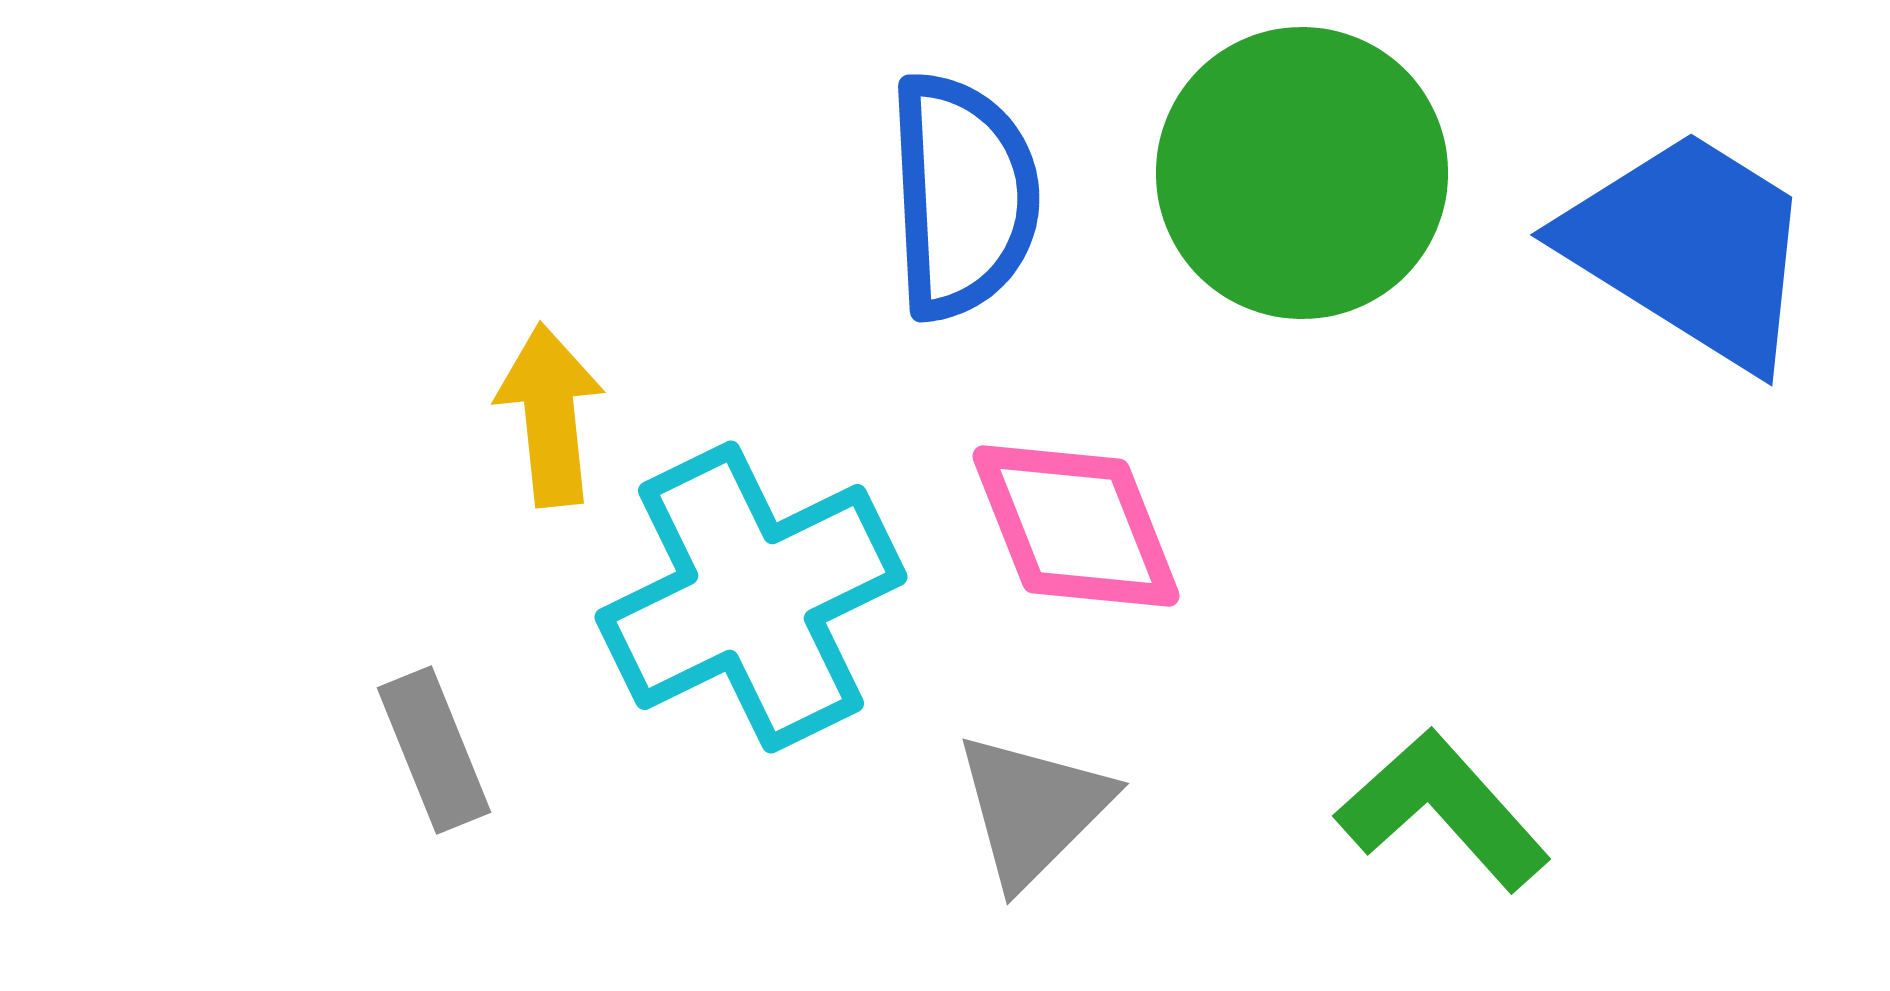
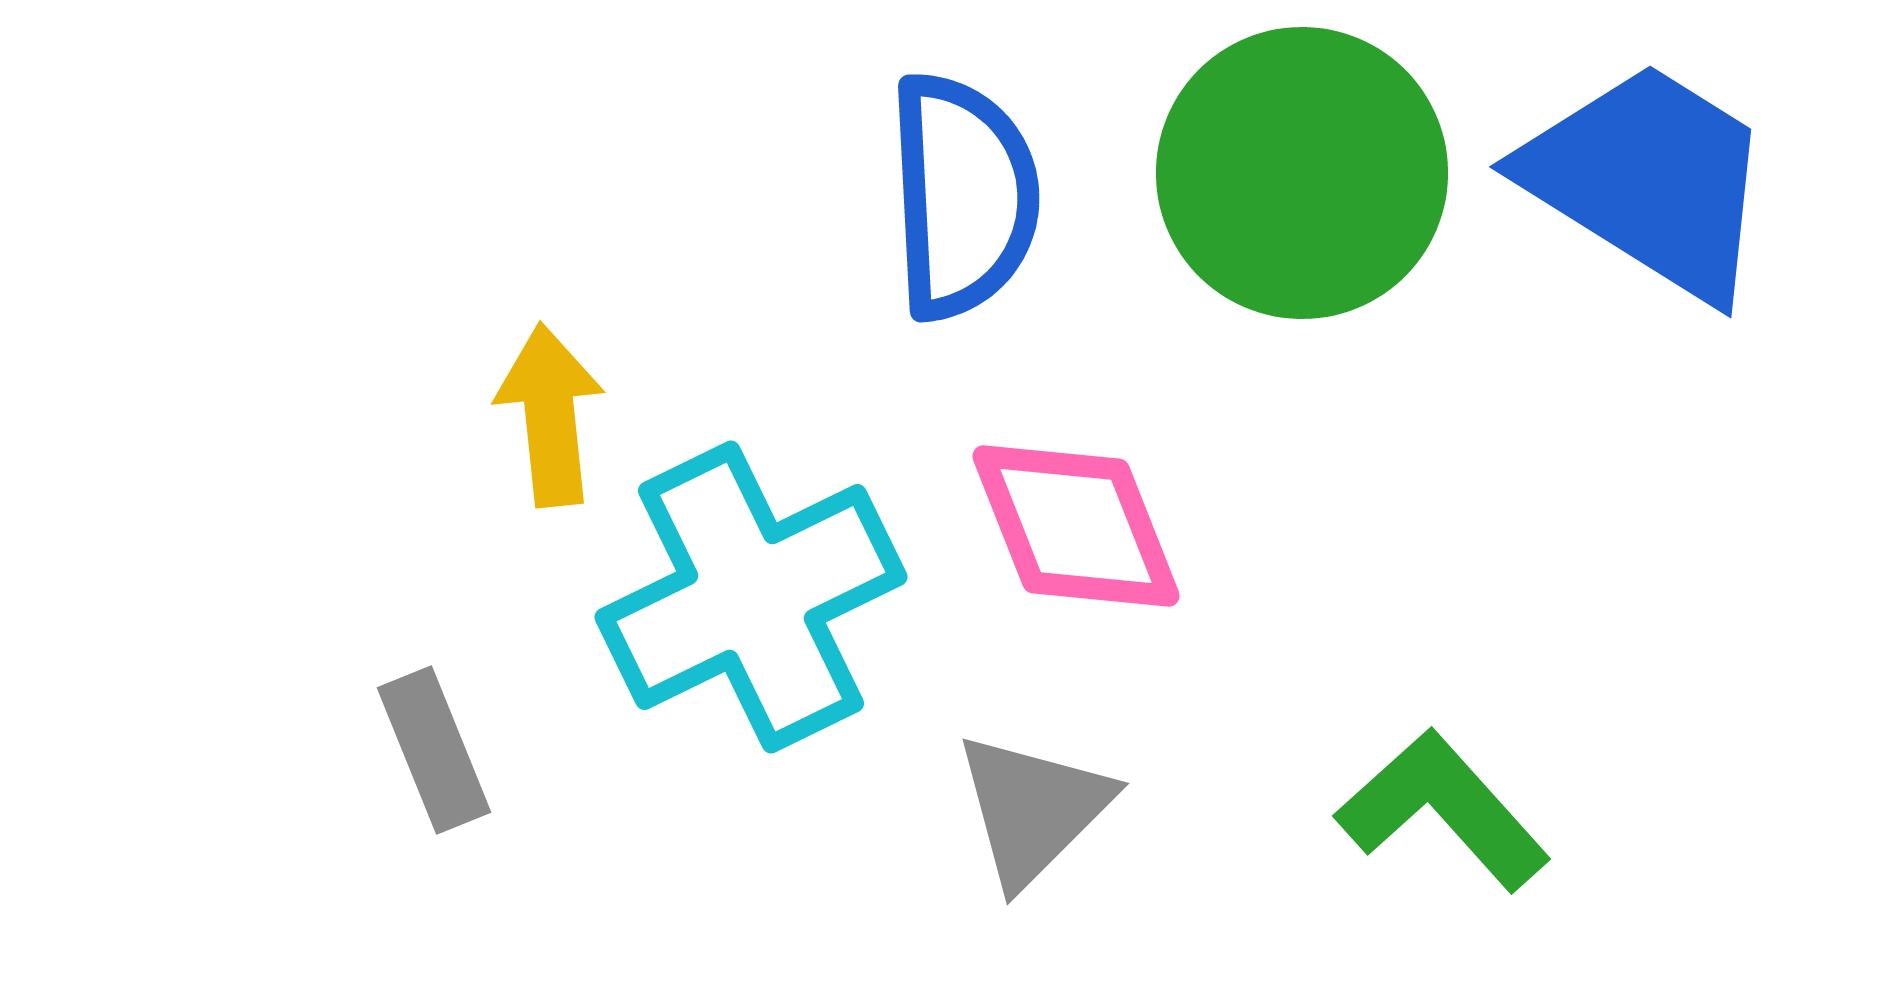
blue trapezoid: moved 41 px left, 68 px up
